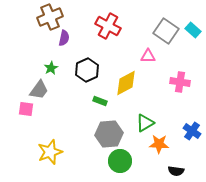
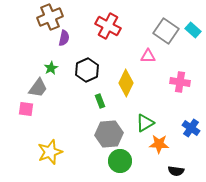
yellow diamond: rotated 36 degrees counterclockwise
gray trapezoid: moved 1 px left, 2 px up
green rectangle: rotated 48 degrees clockwise
blue cross: moved 1 px left, 3 px up
